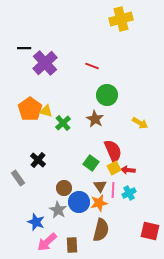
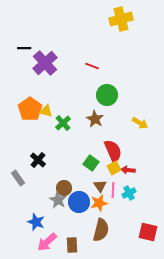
gray star: moved 10 px up
red square: moved 2 px left, 1 px down
